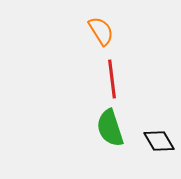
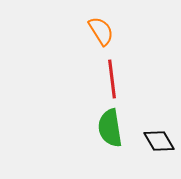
green semicircle: rotated 9 degrees clockwise
